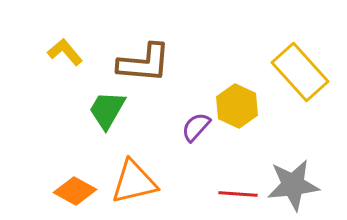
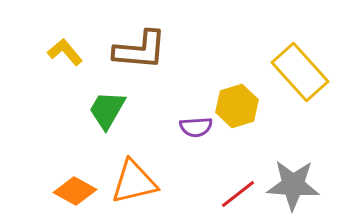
brown L-shape: moved 4 px left, 13 px up
yellow hexagon: rotated 18 degrees clockwise
purple semicircle: rotated 136 degrees counterclockwise
gray star: rotated 10 degrees clockwise
red line: rotated 42 degrees counterclockwise
